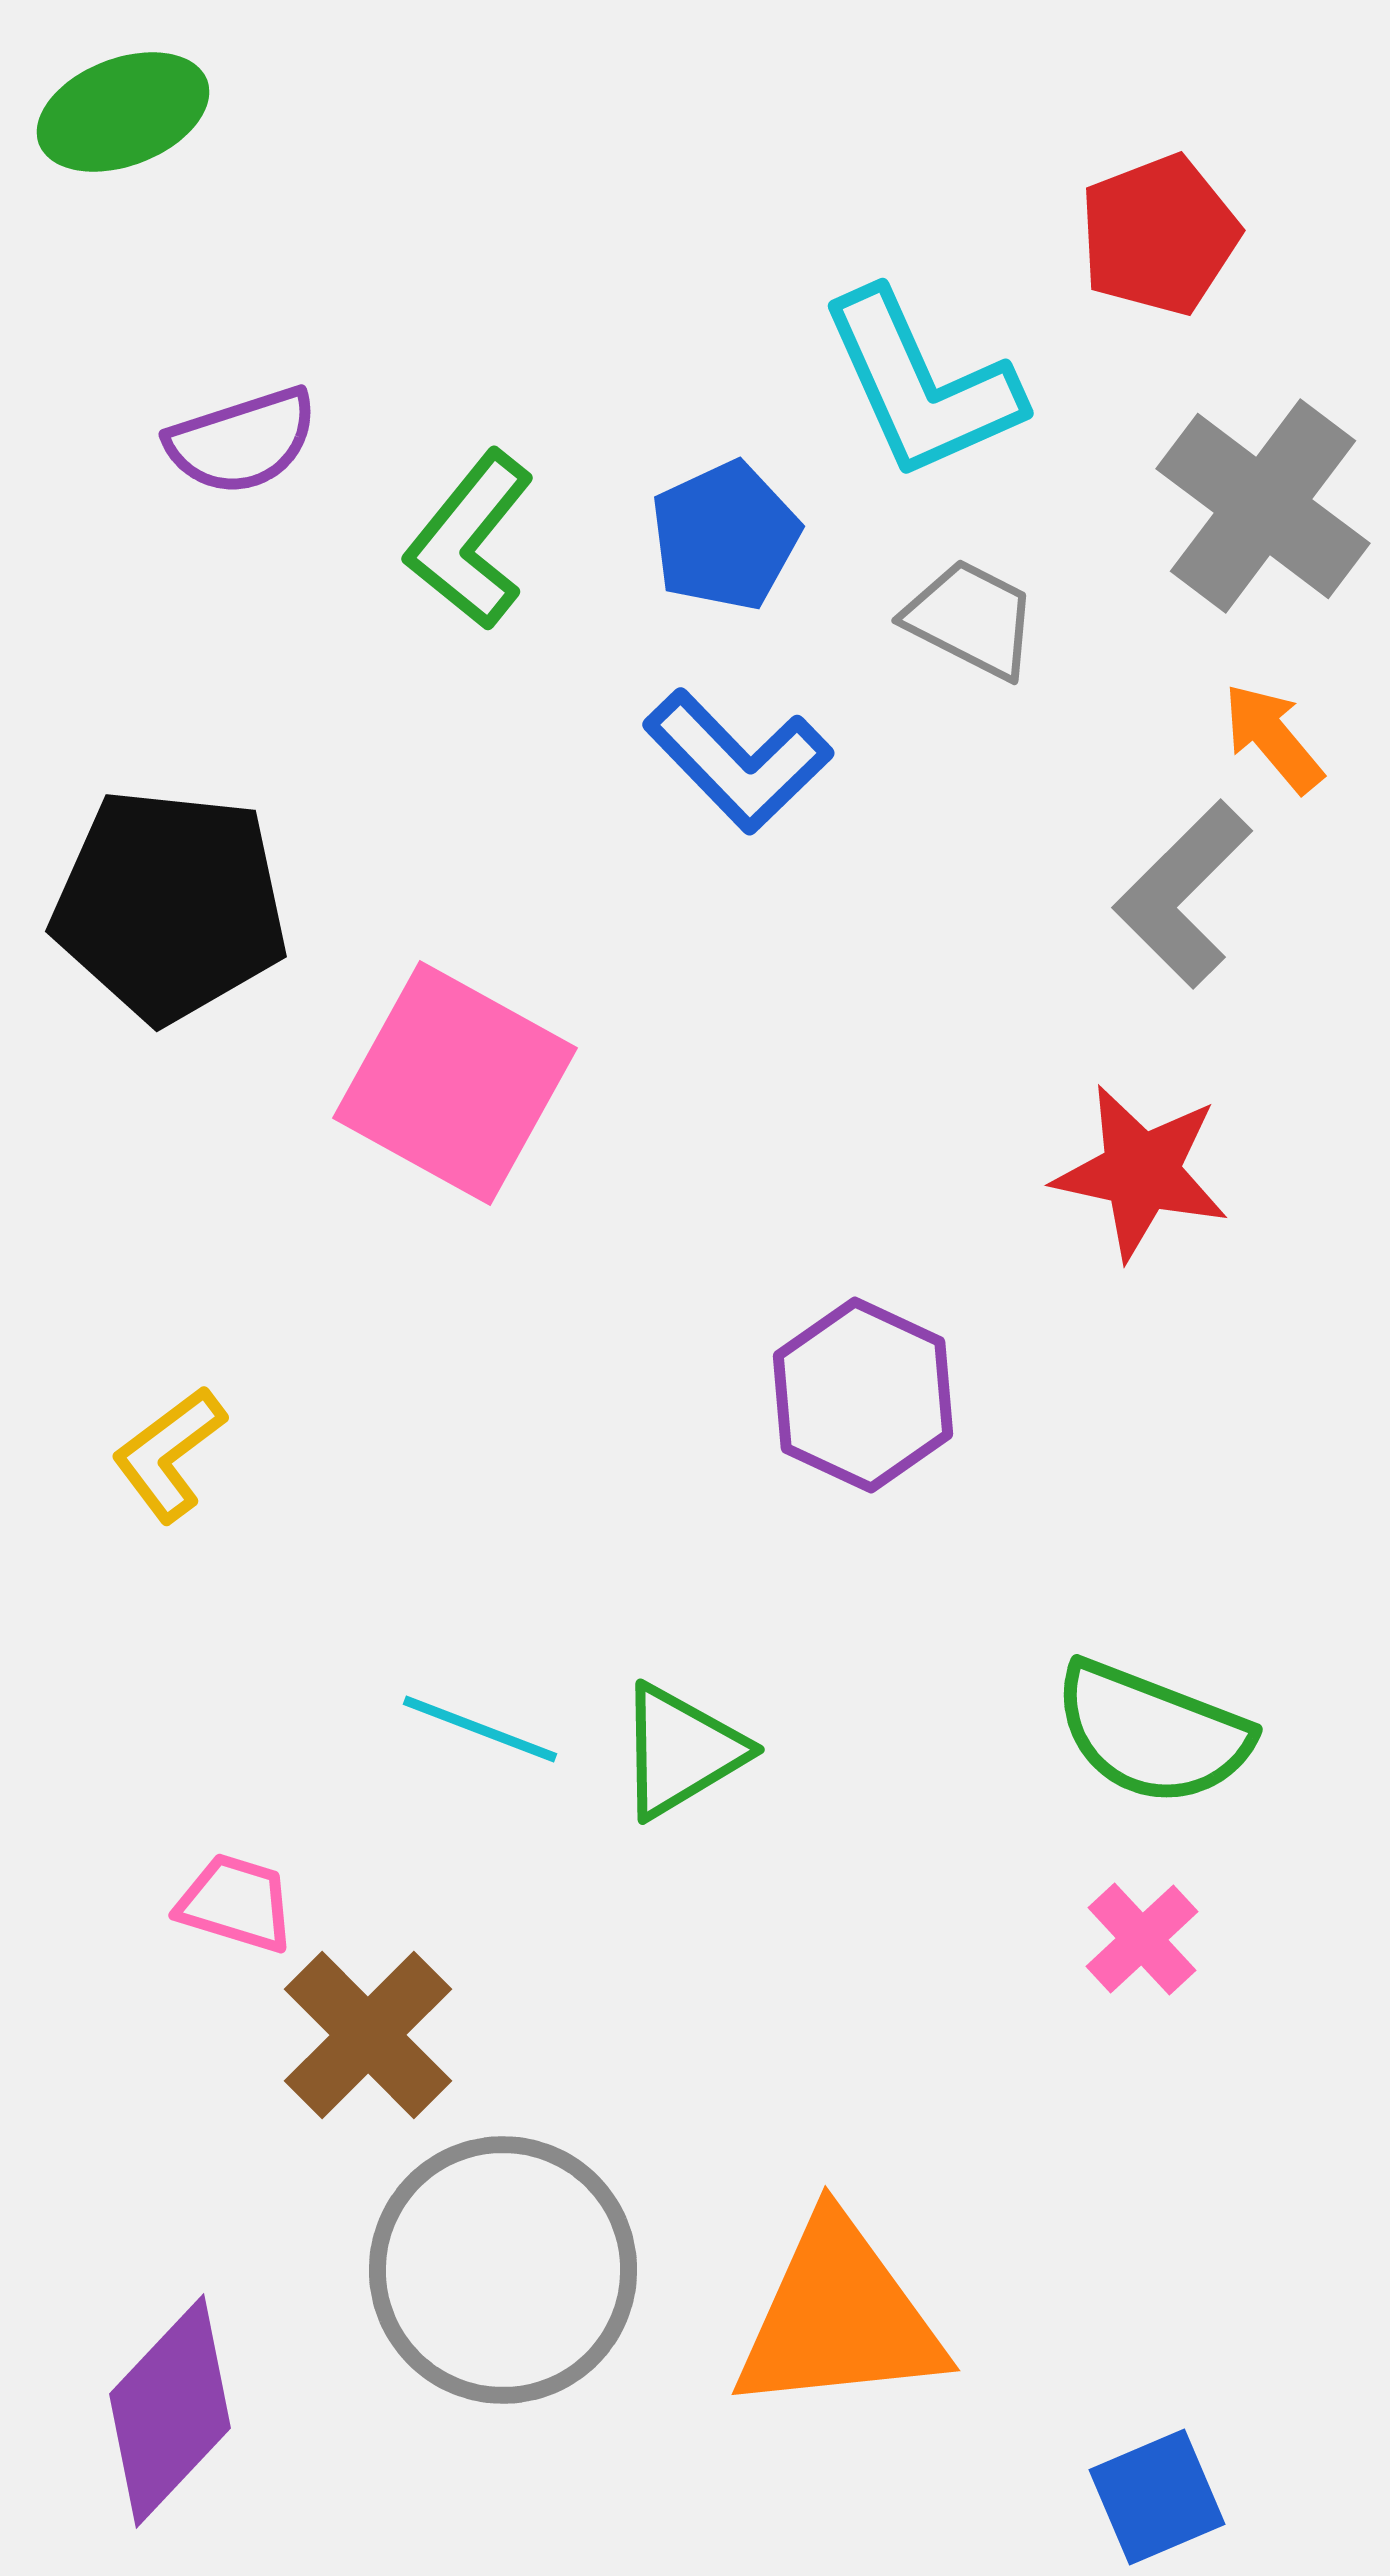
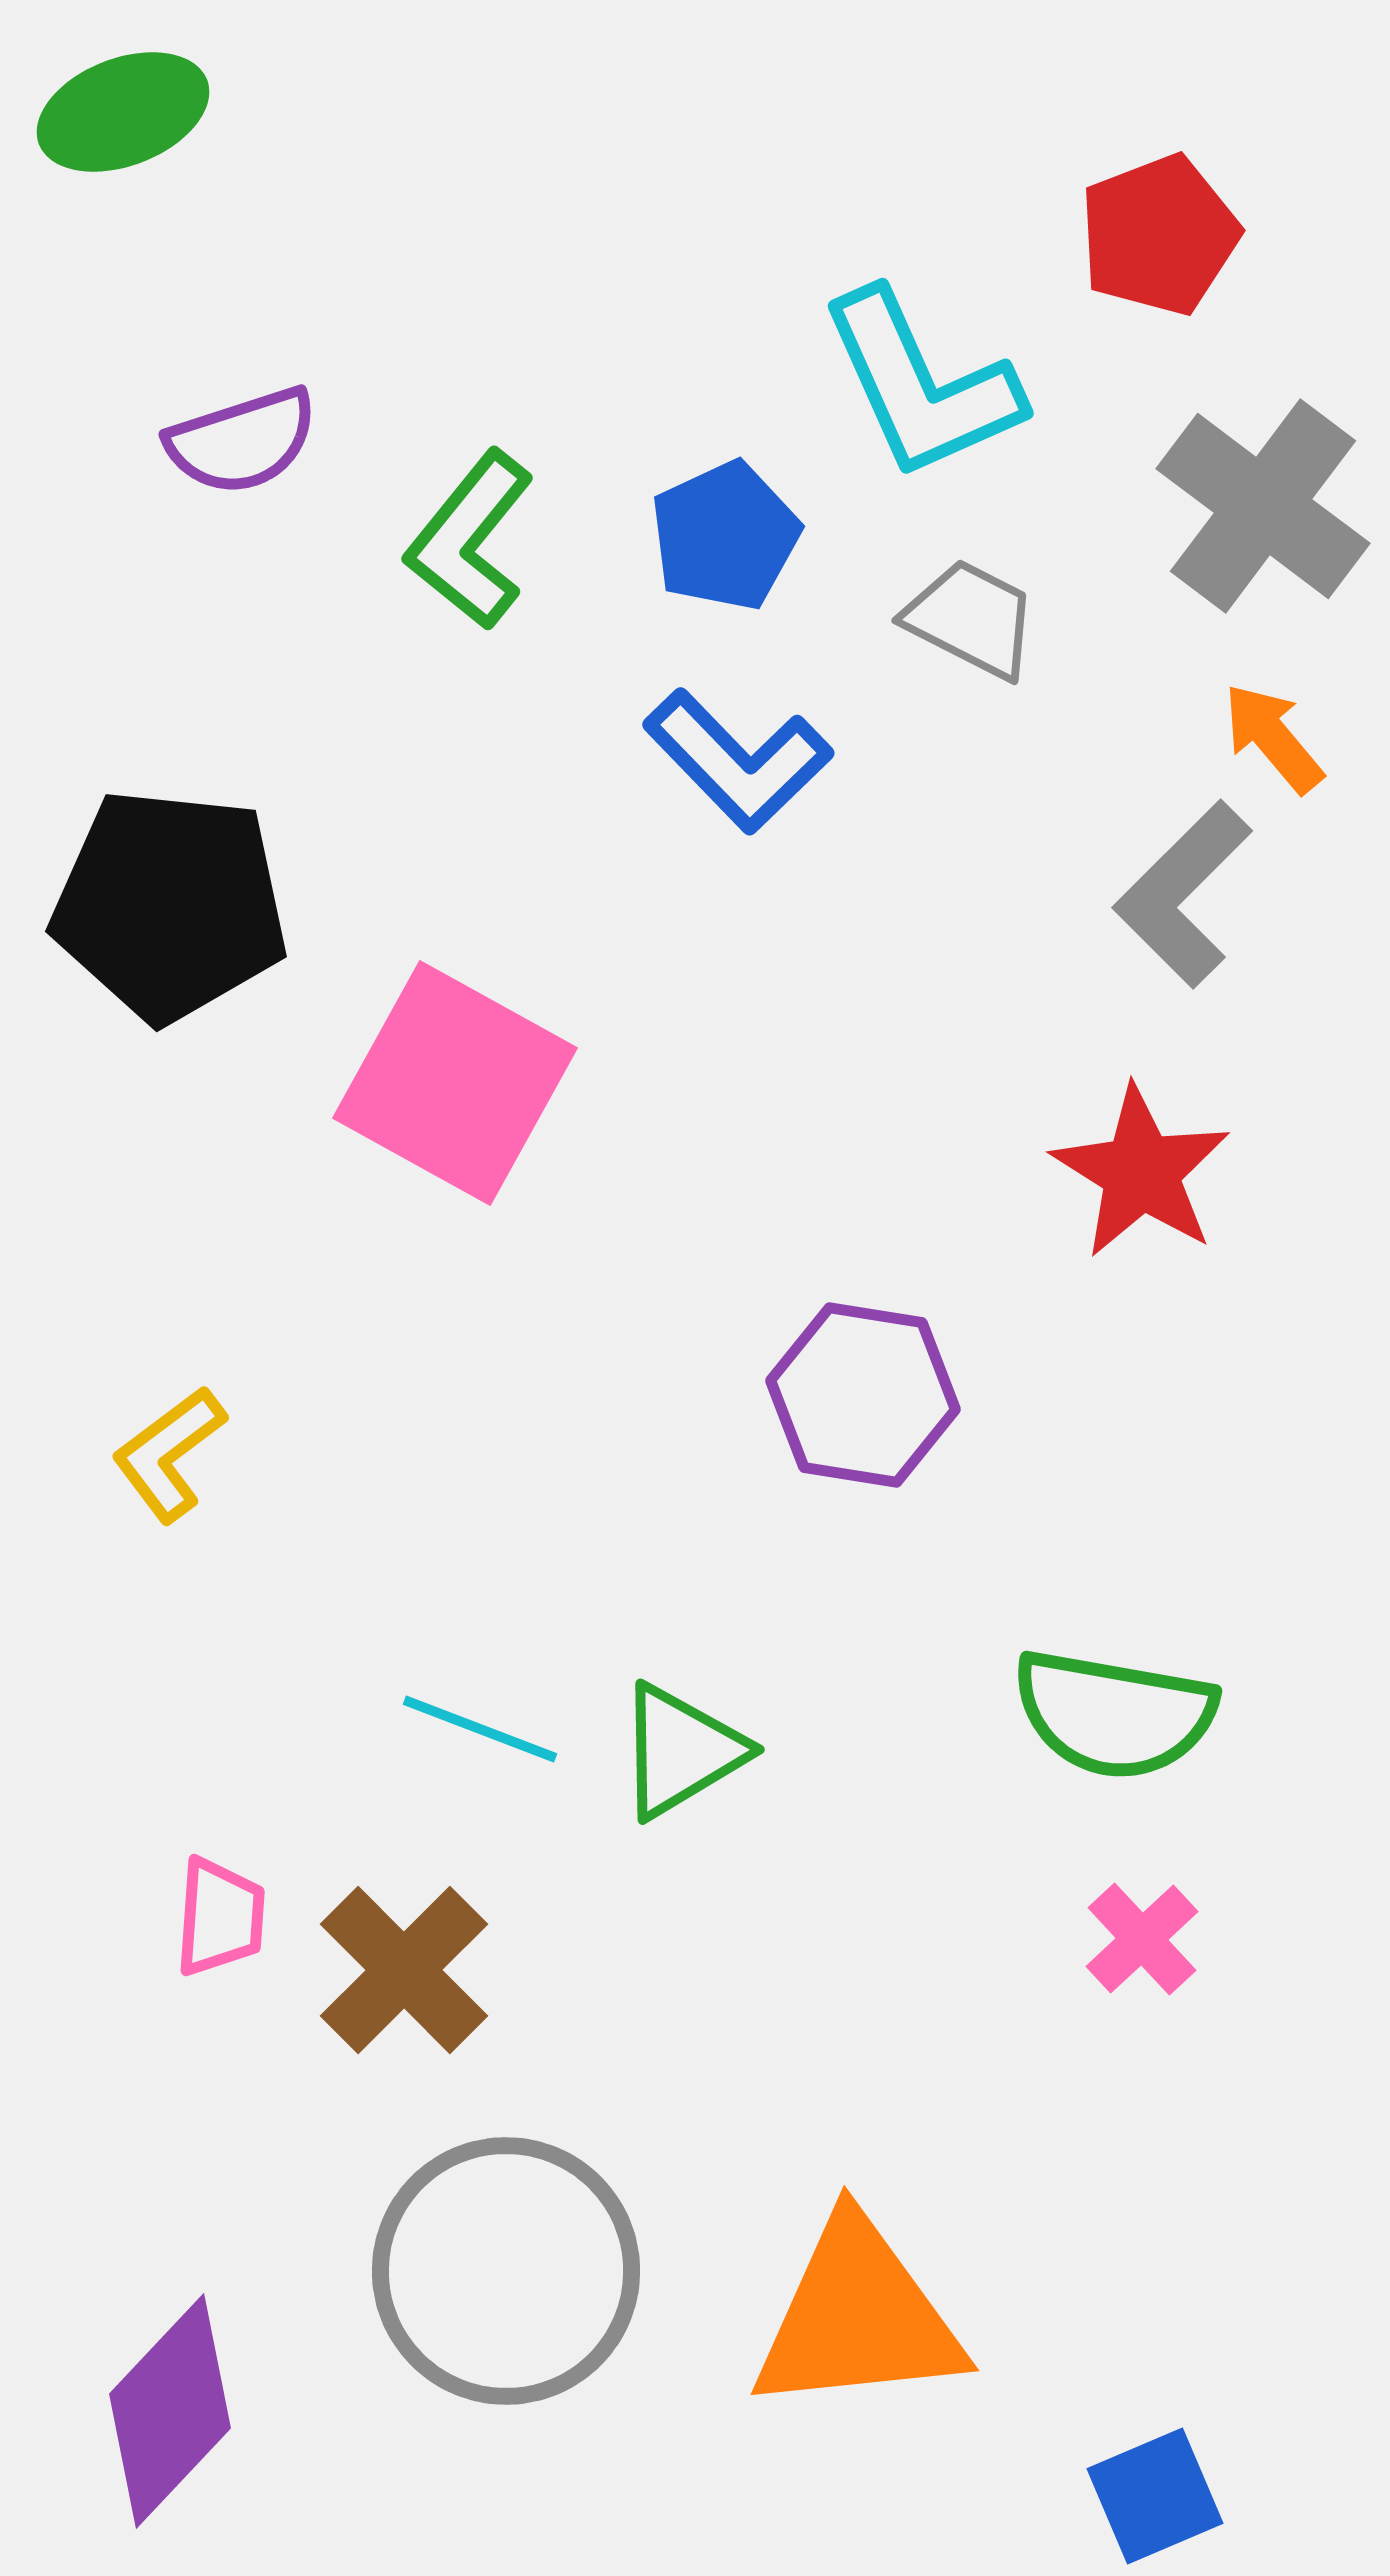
red star: rotated 20 degrees clockwise
purple hexagon: rotated 16 degrees counterclockwise
green semicircle: moved 38 px left, 19 px up; rotated 11 degrees counterclockwise
pink trapezoid: moved 16 px left, 14 px down; rotated 77 degrees clockwise
brown cross: moved 36 px right, 65 px up
gray circle: moved 3 px right, 1 px down
orange triangle: moved 19 px right
blue square: moved 2 px left, 1 px up
